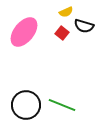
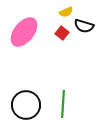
green line: moved 1 px right, 1 px up; rotated 72 degrees clockwise
